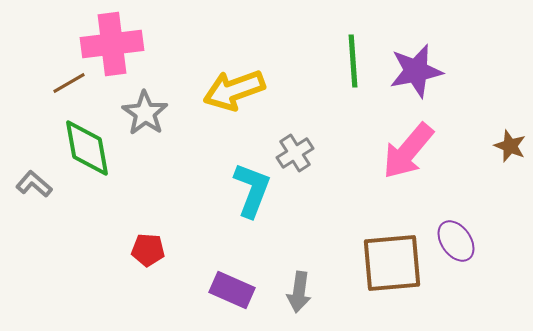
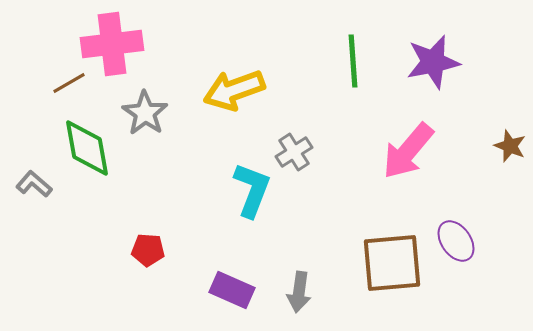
purple star: moved 17 px right, 9 px up
gray cross: moved 1 px left, 1 px up
